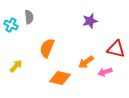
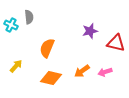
purple star: moved 10 px down
red triangle: moved 6 px up
orange arrow: moved 4 px left, 9 px down
orange diamond: moved 9 px left
